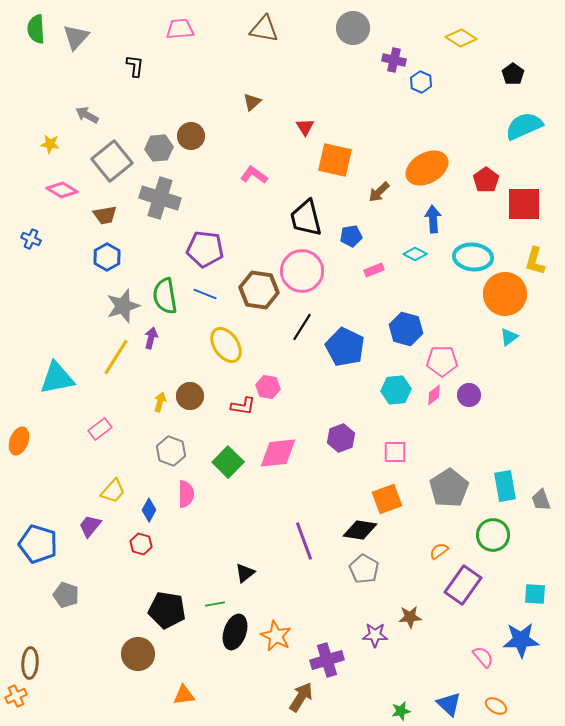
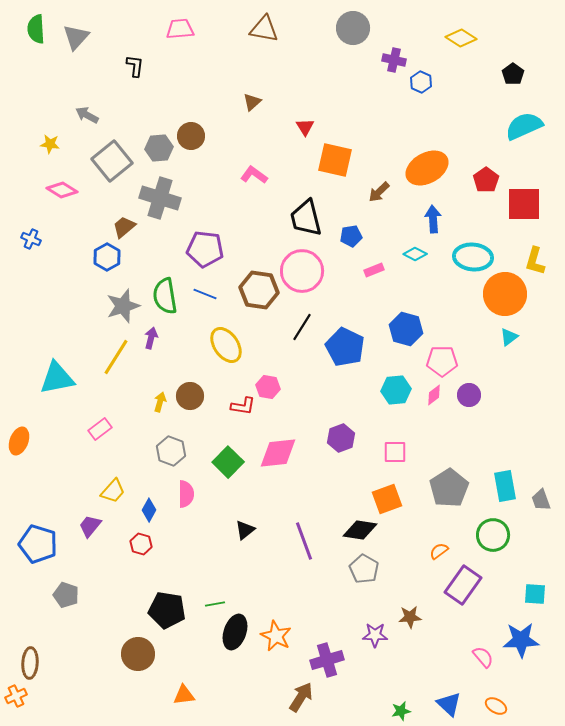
brown trapezoid at (105, 215): moved 19 px right, 12 px down; rotated 150 degrees clockwise
black triangle at (245, 573): moved 43 px up
